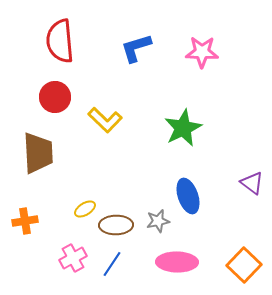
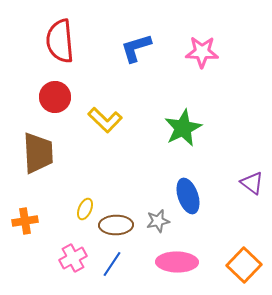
yellow ellipse: rotated 35 degrees counterclockwise
